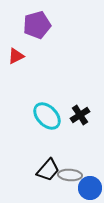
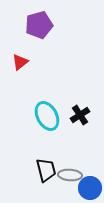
purple pentagon: moved 2 px right
red triangle: moved 4 px right, 6 px down; rotated 12 degrees counterclockwise
cyan ellipse: rotated 16 degrees clockwise
black trapezoid: moved 2 px left; rotated 55 degrees counterclockwise
